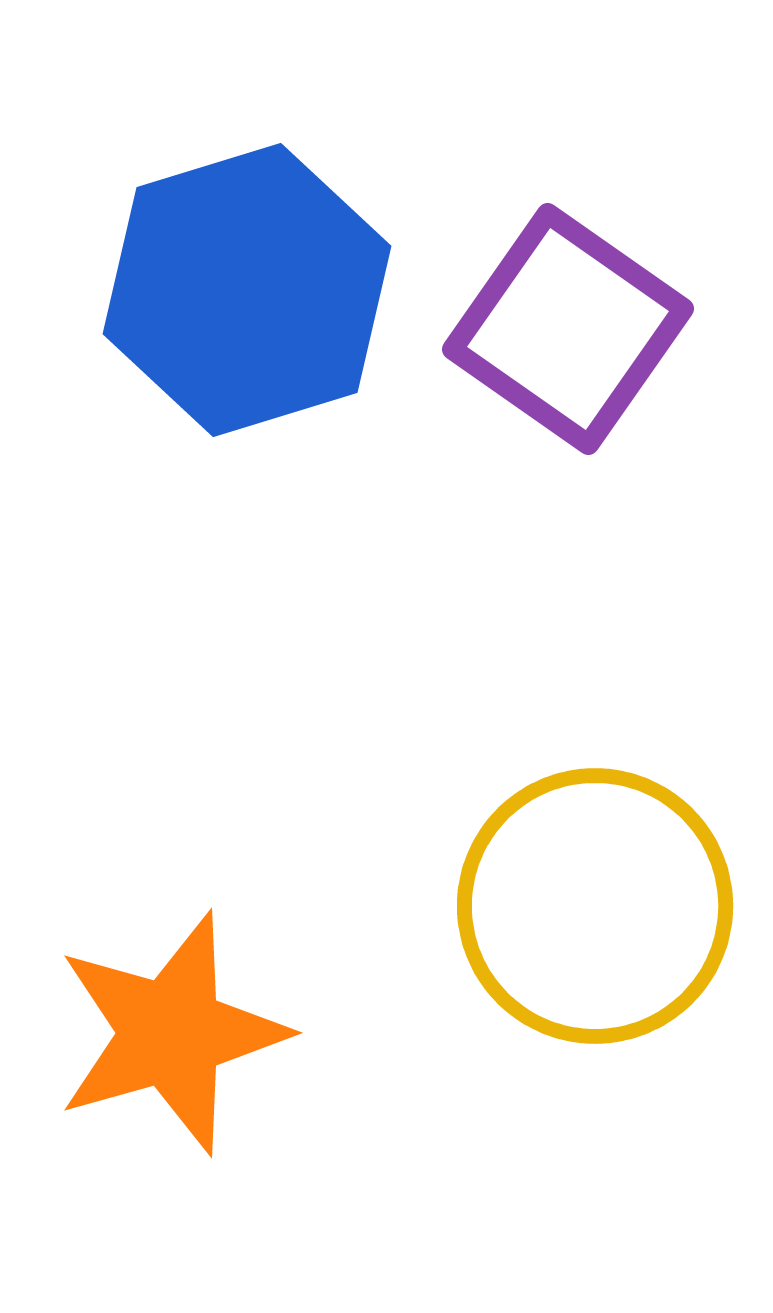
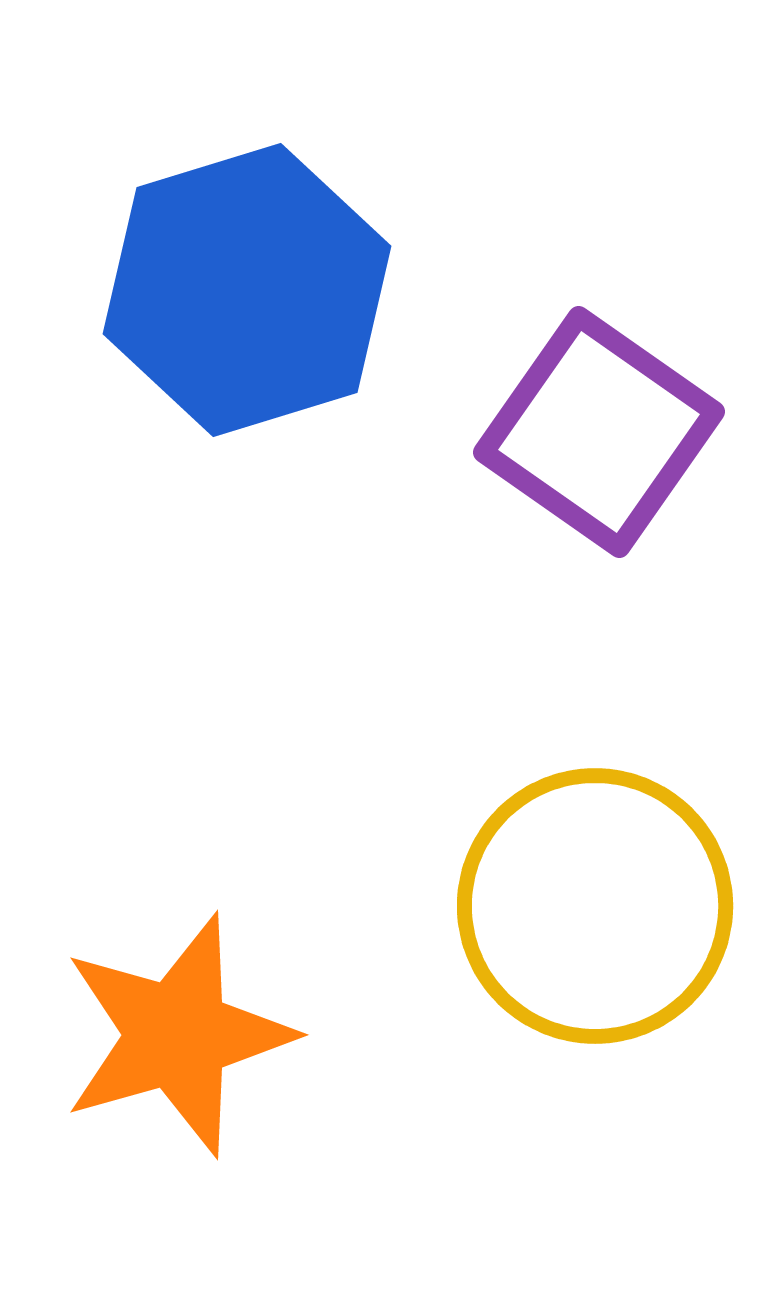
purple square: moved 31 px right, 103 px down
orange star: moved 6 px right, 2 px down
